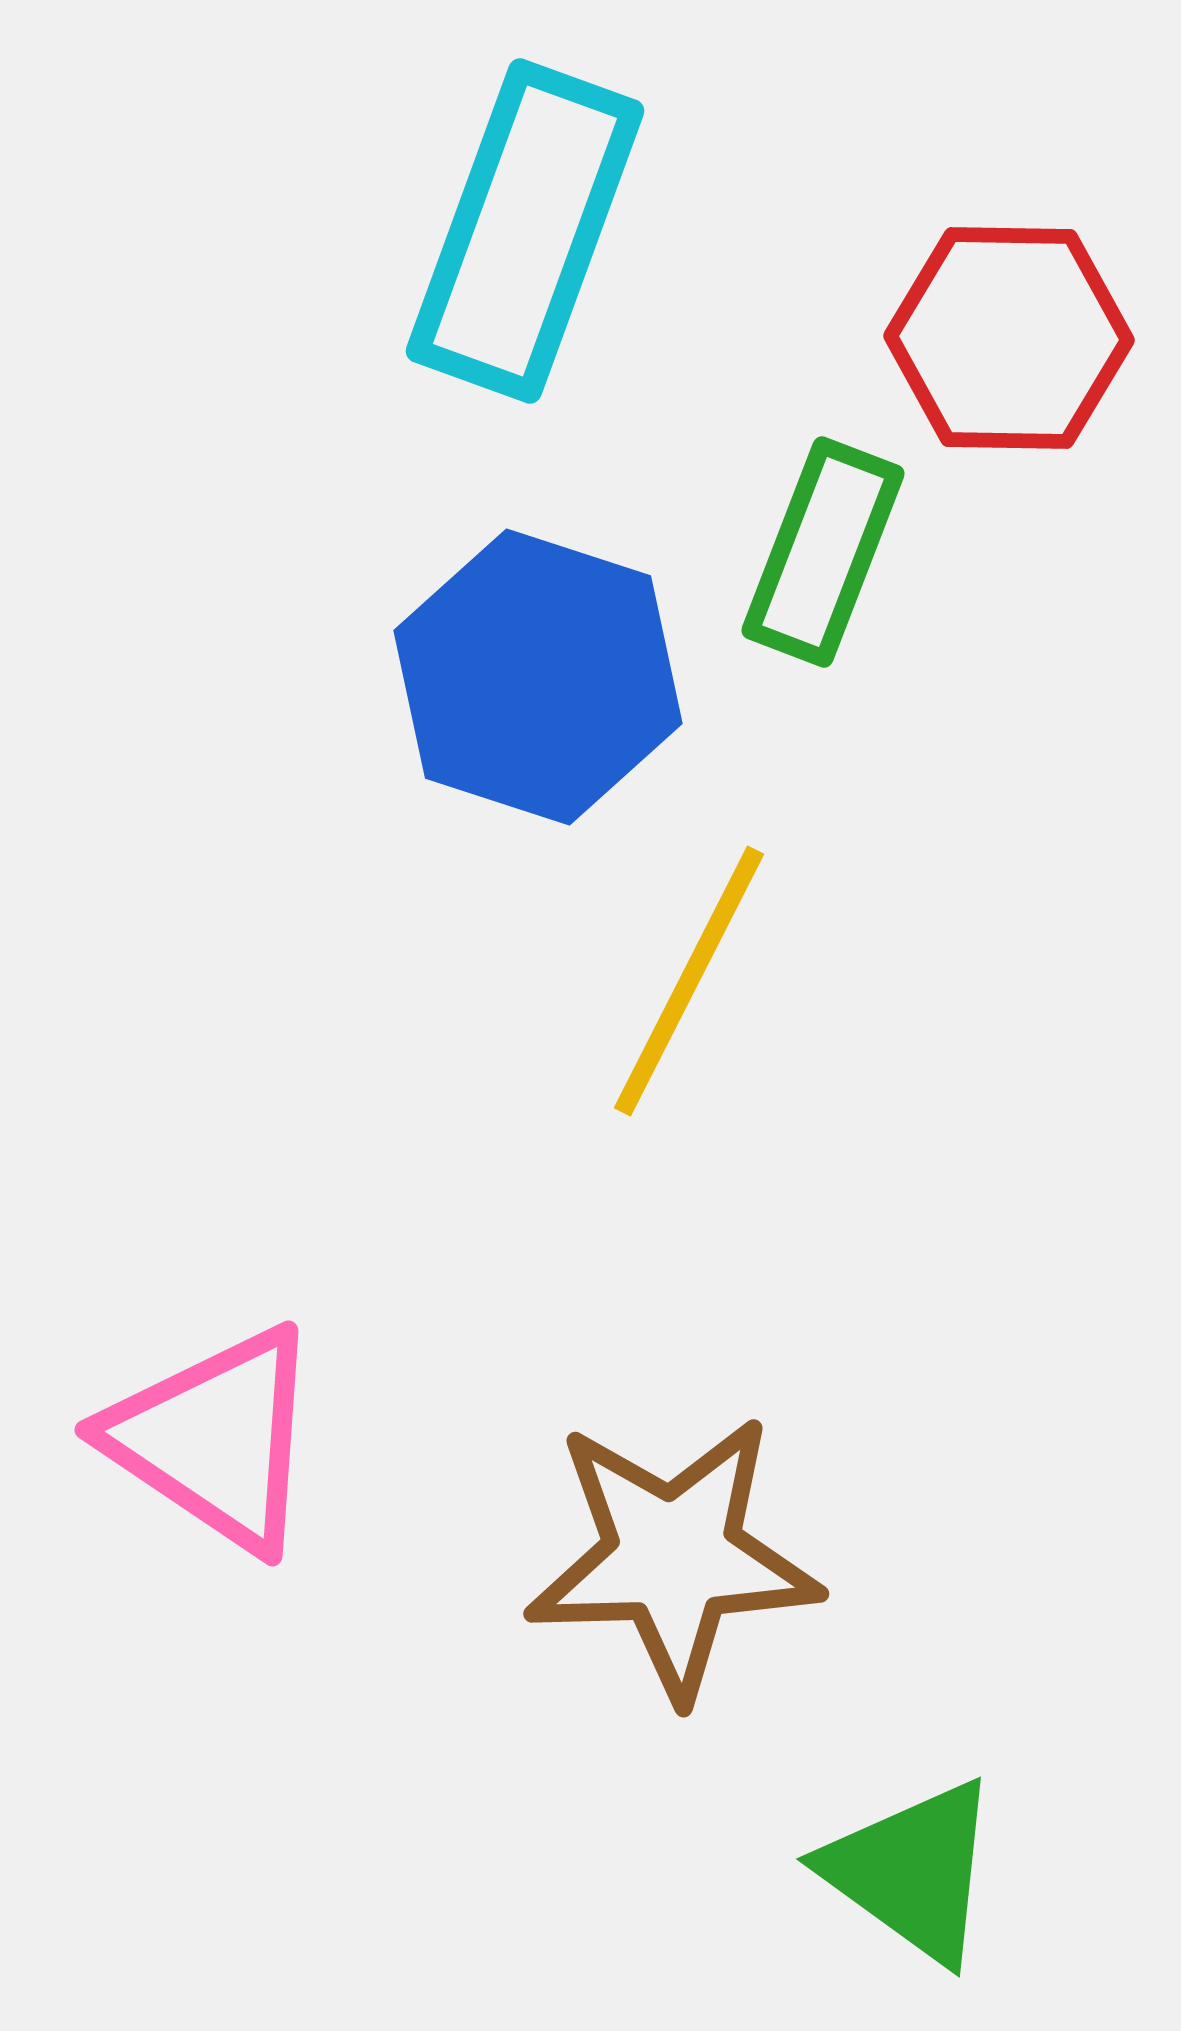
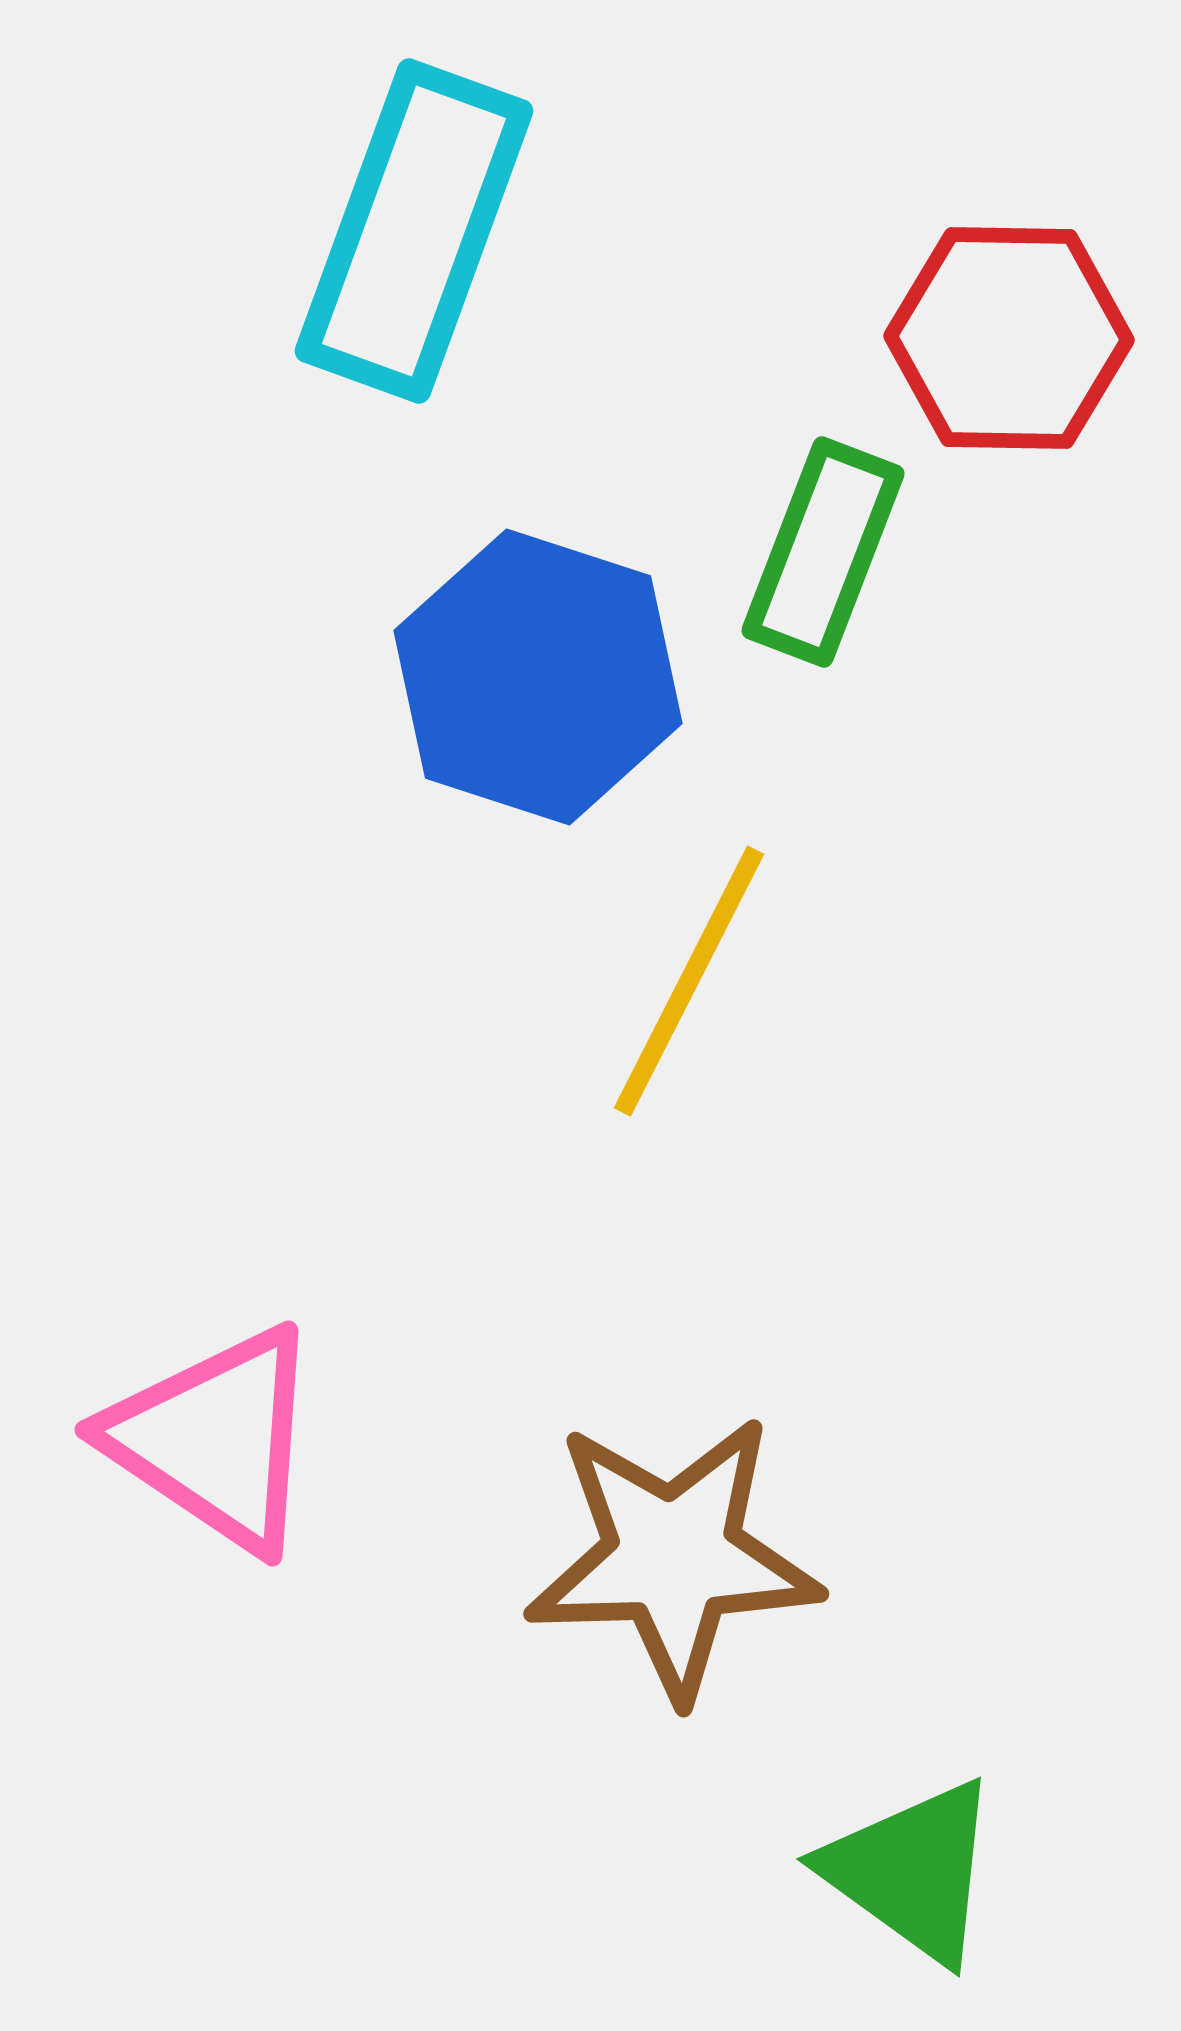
cyan rectangle: moved 111 px left
